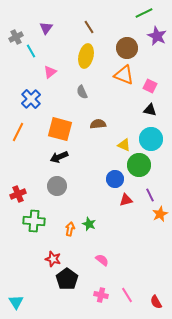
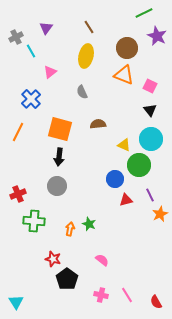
black triangle: rotated 40 degrees clockwise
black arrow: rotated 60 degrees counterclockwise
